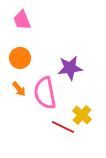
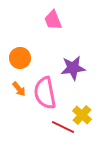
pink trapezoid: moved 31 px right
purple star: moved 3 px right
